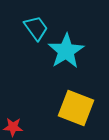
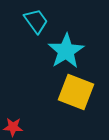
cyan trapezoid: moved 7 px up
yellow square: moved 16 px up
